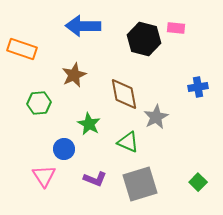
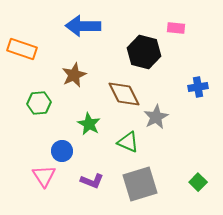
black hexagon: moved 13 px down
brown diamond: rotated 16 degrees counterclockwise
blue circle: moved 2 px left, 2 px down
purple L-shape: moved 3 px left, 2 px down
